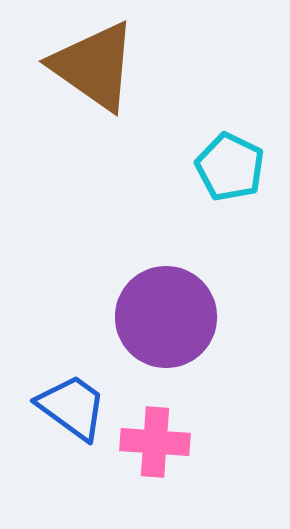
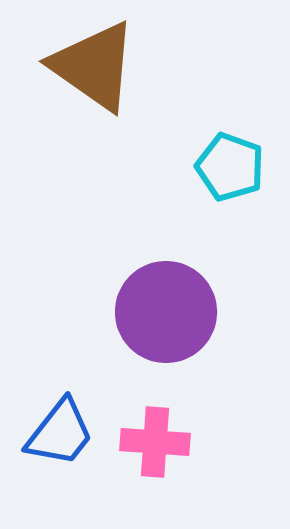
cyan pentagon: rotated 6 degrees counterclockwise
purple circle: moved 5 px up
blue trapezoid: moved 12 px left, 26 px down; rotated 92 degrees clockwise
